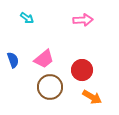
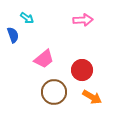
blue semicircle: moved 25 px up
brown circle: moved 4 px right, 5 px down
